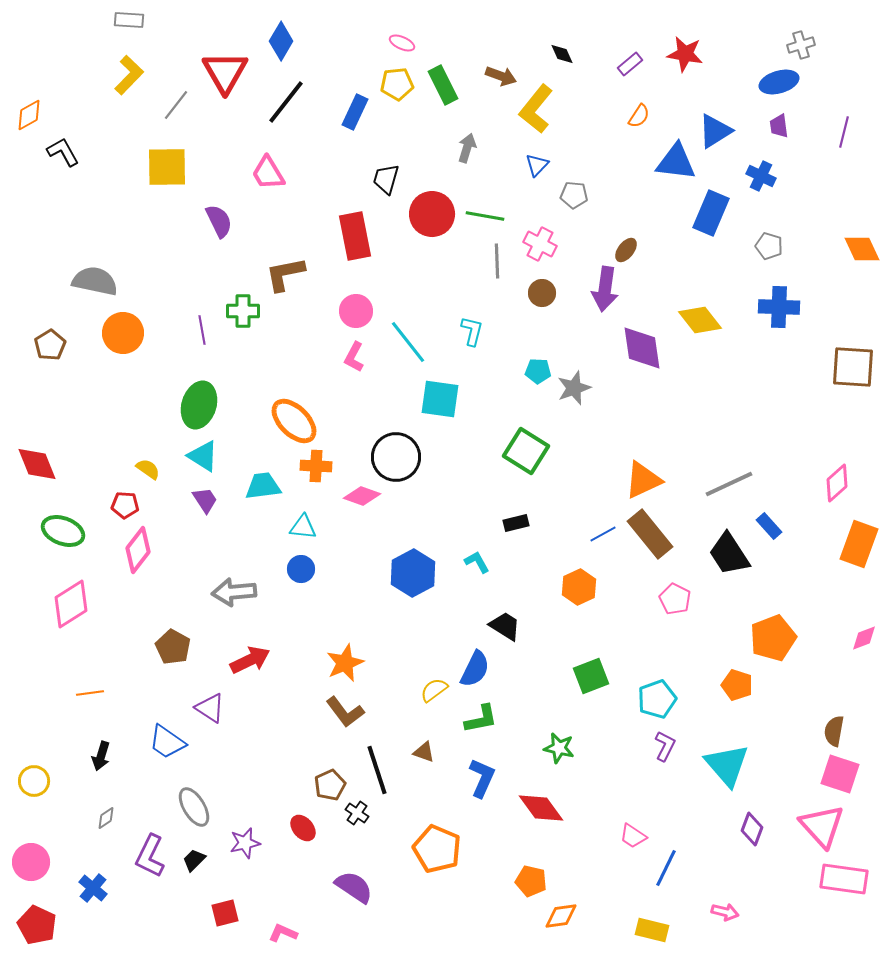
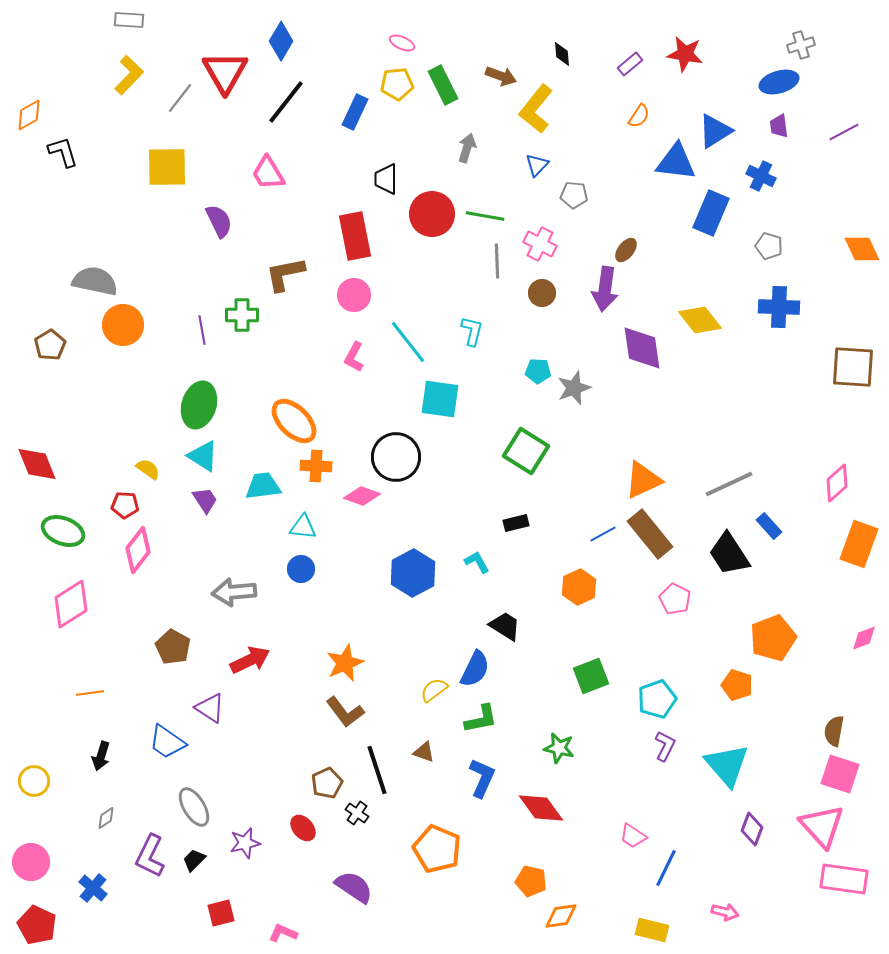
black diamond at (562, 54): rotated 20 degrees clockwise
gray line at (176, 105): moved 4 px right, 7 px up
purple line at (844, 132): rotated 48 degrees clockwise
black L-shape at (63, 152): rotated 12 degrees clockwise
black trapezoid at (386, 179): rotated 16 degrees counterclockwise
green cross at (243, 311): moved 1 px left, 4 px down
pink circle at (356, 311): moved 2 px left, 16 px up
orange circle at (123, 333): moved 8 px up
brown pentagon at (330, 785): moved 3 px left, 2 px up
red square at (225, 913): moved 4 px left
